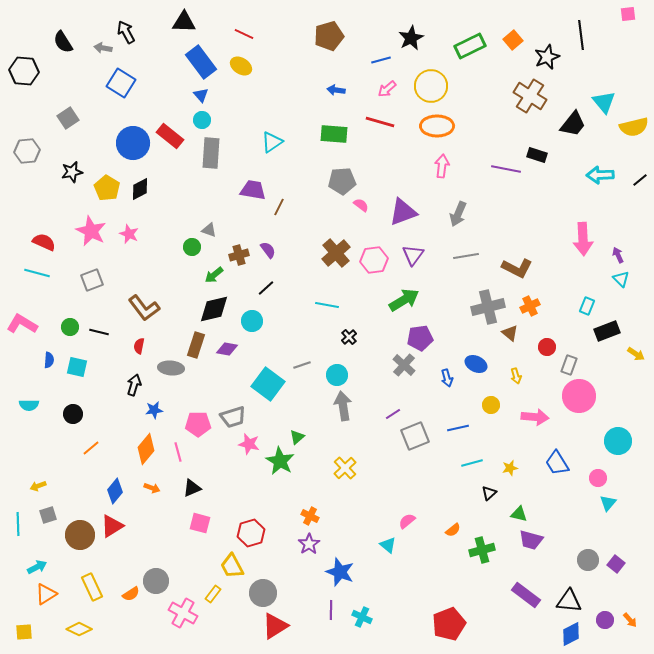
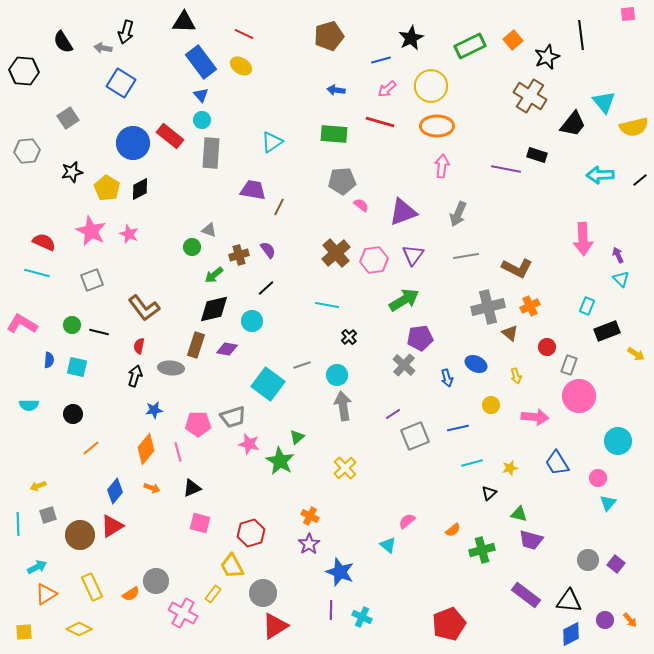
black arrow at (126, 32): rotated 135 degrees counterclockwise
green circle at (70, 327): moved 2 px right, 2 px up
black arrow at (134, 385): moved 1 px right, 9 px up
